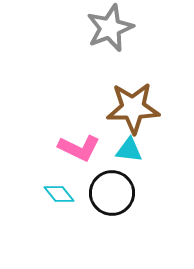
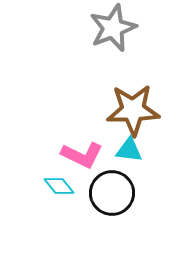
gray star: moved 3 px right
brown star: moved 2 px down
pink L-shape: moved 3 px right, 7 px down
cyan diamond: moved 8 px up
